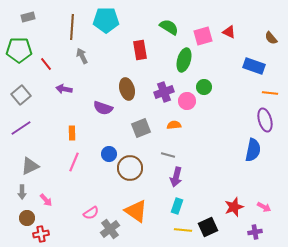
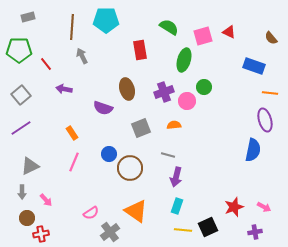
orange rectangle at (72, 133): rotated 32 degrees counterclockwise
gray cross at (110, 229): moved 3 px down
